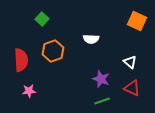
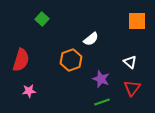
orange square: rotated 24 degrees counterclockwise
white semicircle: rotated 42 degrees counterclockwise
orange hexagon: moved 18 px right, 9 px down
red semicircle: rotated 20 degrees clockwise
red triangle: rotated 42 degrees clockwise
green line: moved 1 px down
